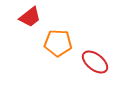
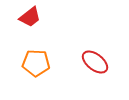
orange pentagon: moved 22 px left, 20 px down
